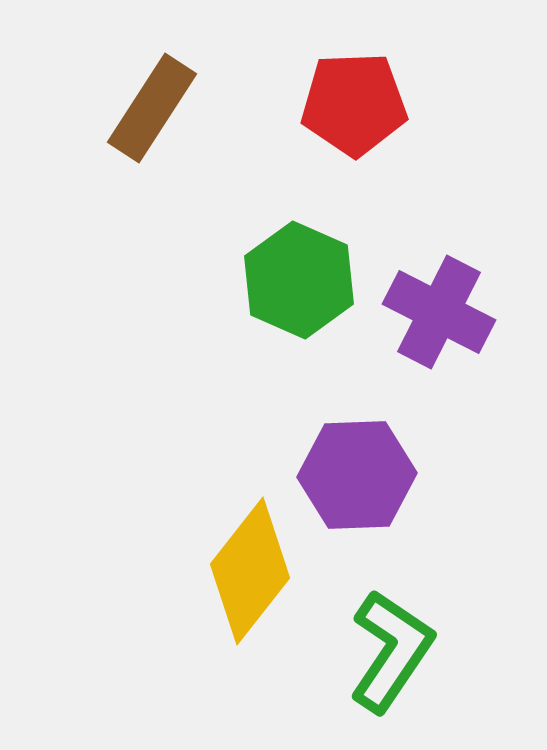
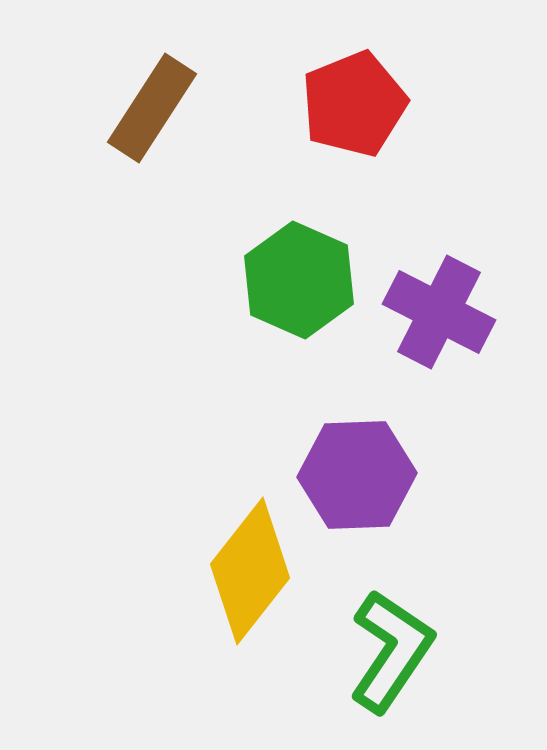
red pentagon: rotated 20 degrees counterclockwise
